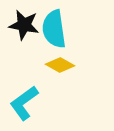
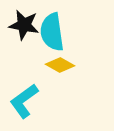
cyan semicircle: moved 2 px left, 3 px down
cyan L-shape: moved 2 px up
